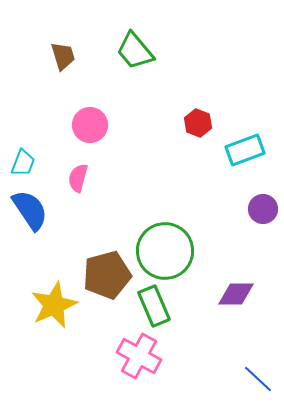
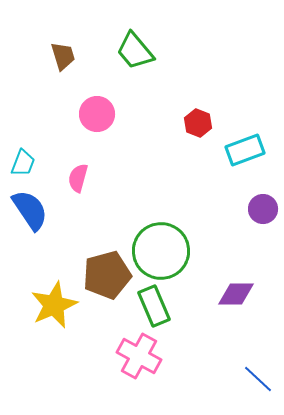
pink circle: moved 7 px right, 11 px up
green circle: moved 4 px left
